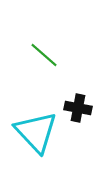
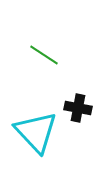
green line: rotated 8 degrees counterclockwise
